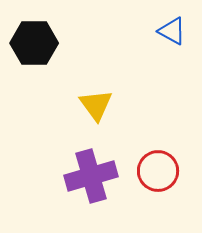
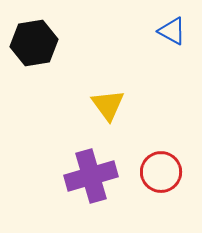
black hexagon: rotated 9 degrees counterclockwise
yellow triangle: moved 12 px right
red circle: moved 3 px right, 1 px down
